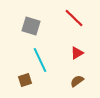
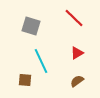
cyan line: moved 1 px right, 1 px down
brown square: rotated 24 degrees clockwise
